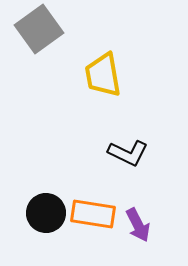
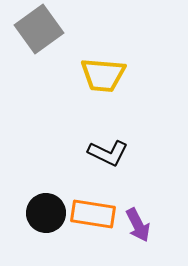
yellow trapezoid: rotated 75 degrees counterclockwise
black L-shape: moved 20 px left
